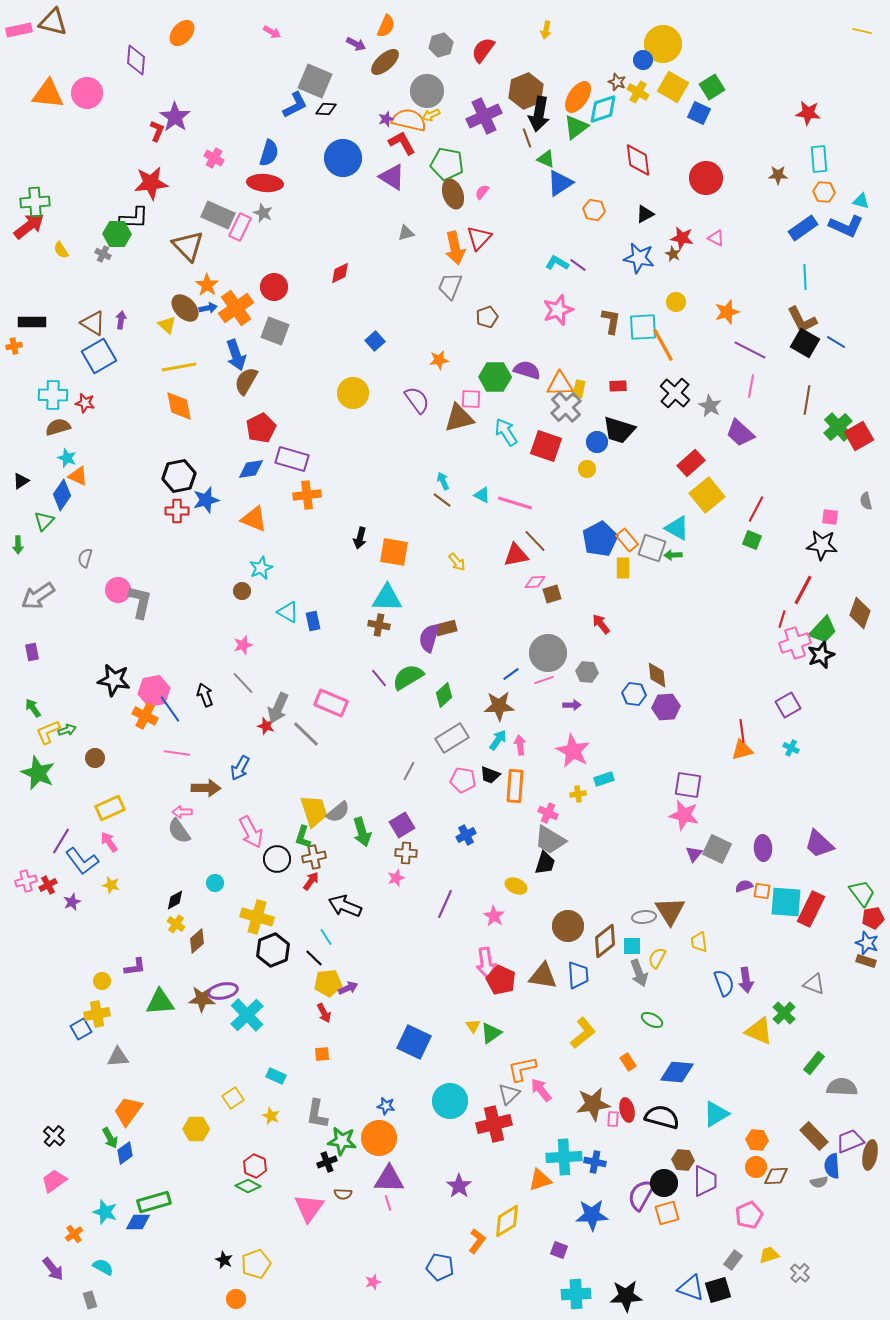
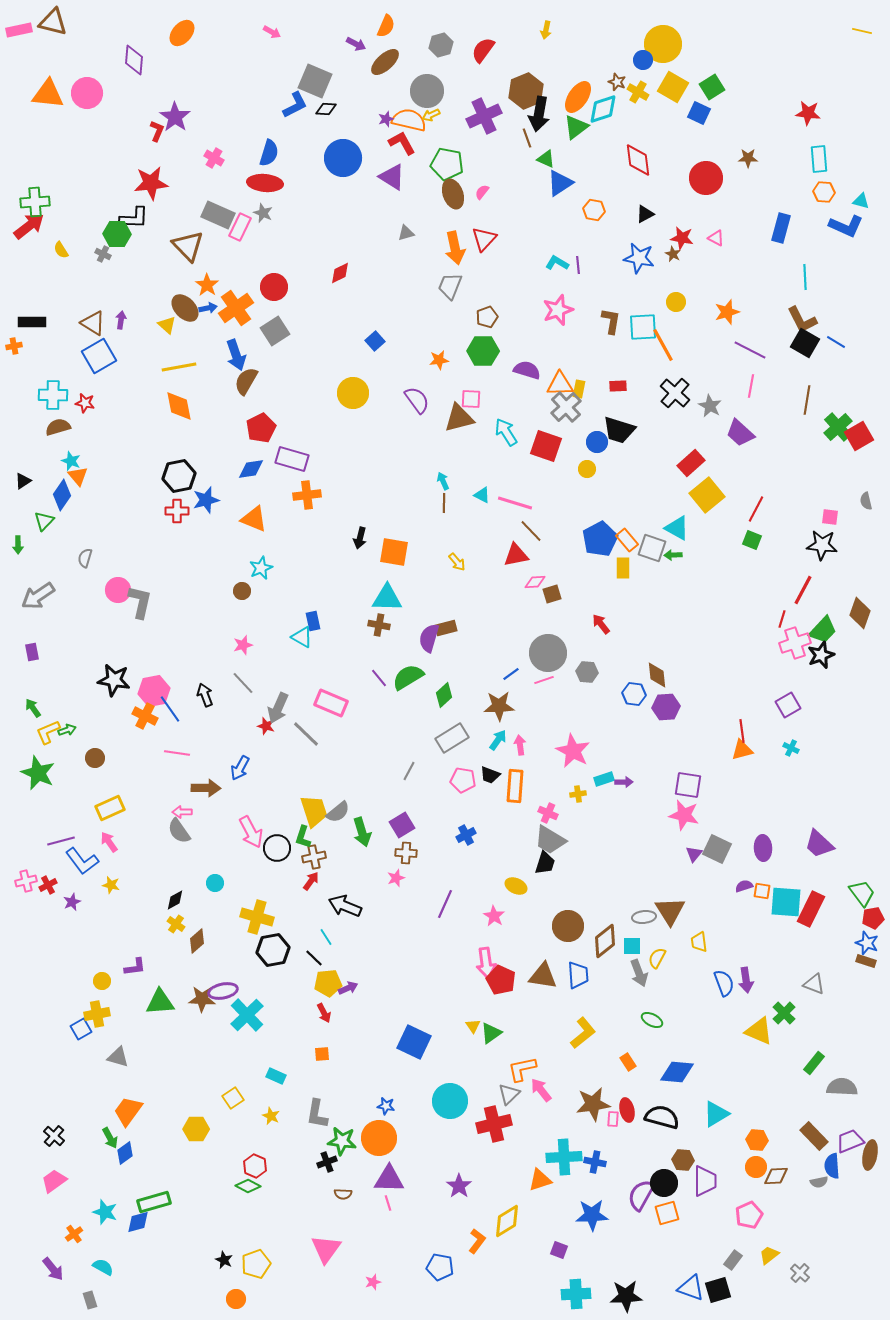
purple diamond at (136, 60): moved 2 px left
brown star at (778, 175): moved 30 px left, 17 px up
blue rectangle at (803, 228): moved 22 px left; rotated 40 degrees counterclockwise
red triangle at (479, 238): moved 5 px right, 1 px down
purple line at (578, 265): rotated 48 degrees clockwise
gray square at (275, 331): rotated 36 degrees clockwise
green hexagon at (495, 377): moved 12 px left, 26 px up
cyan star at (67, 458): moved 4 px right, 3 px down
orange triangle at (78, 476): rotated 25 degrees clockwise
black triangle at (21, 481): moved 2 px right
brown line at (442, 500): moved 2 px right, 3 px down; rotated 54 degrees clockwise
brown line at (535, 541): moved 4 px left, 10 px up
cyan triangle at (288, 612): moved 14 px right, 25 px down
purple arrow at (572, 705): moved 52 px right, 77 px down
purple line at (61, 841): rotated 44 degrees clockwise
black circle at (277, 859): moved 11 px up
black hexagon at (273, 950): rotated 12 degrees clockwise
gray triangle at (118, 1057): rotated 20 degrees clockwise
pink triangle at (309, 1208): moved 17 px right, 41 px down
blue diamond at (138, 1222): rotated 15 degrees counterclockwise
yellow trapezoid at (769, 1255): rotated 20 degrees counterclockwise
